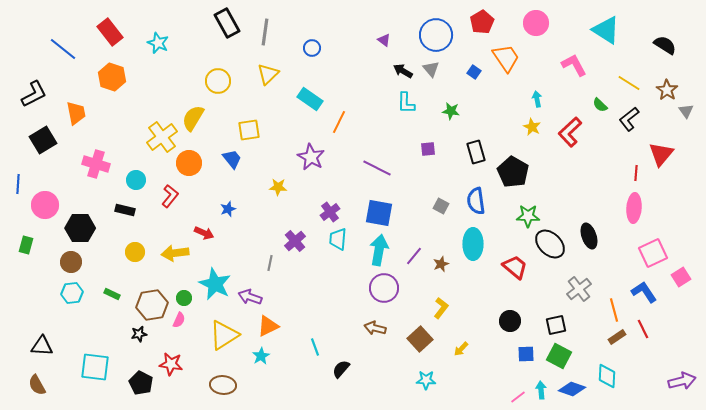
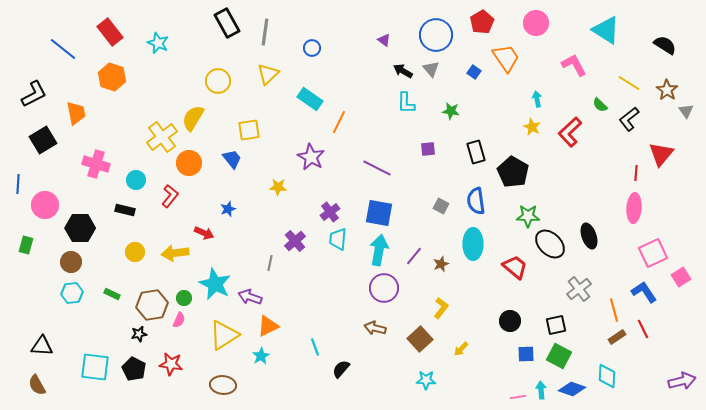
black pentagon at (141, 383): moved 7 px left, 14 px up
pink line at (518, 397): rotated 28 degrees clockwise
